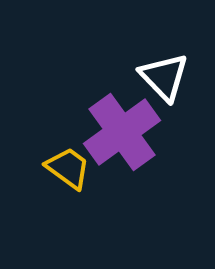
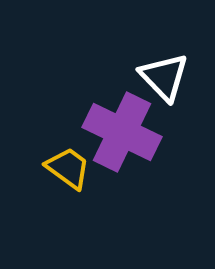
purple cross: rotated 28 degrees counterclockwise
